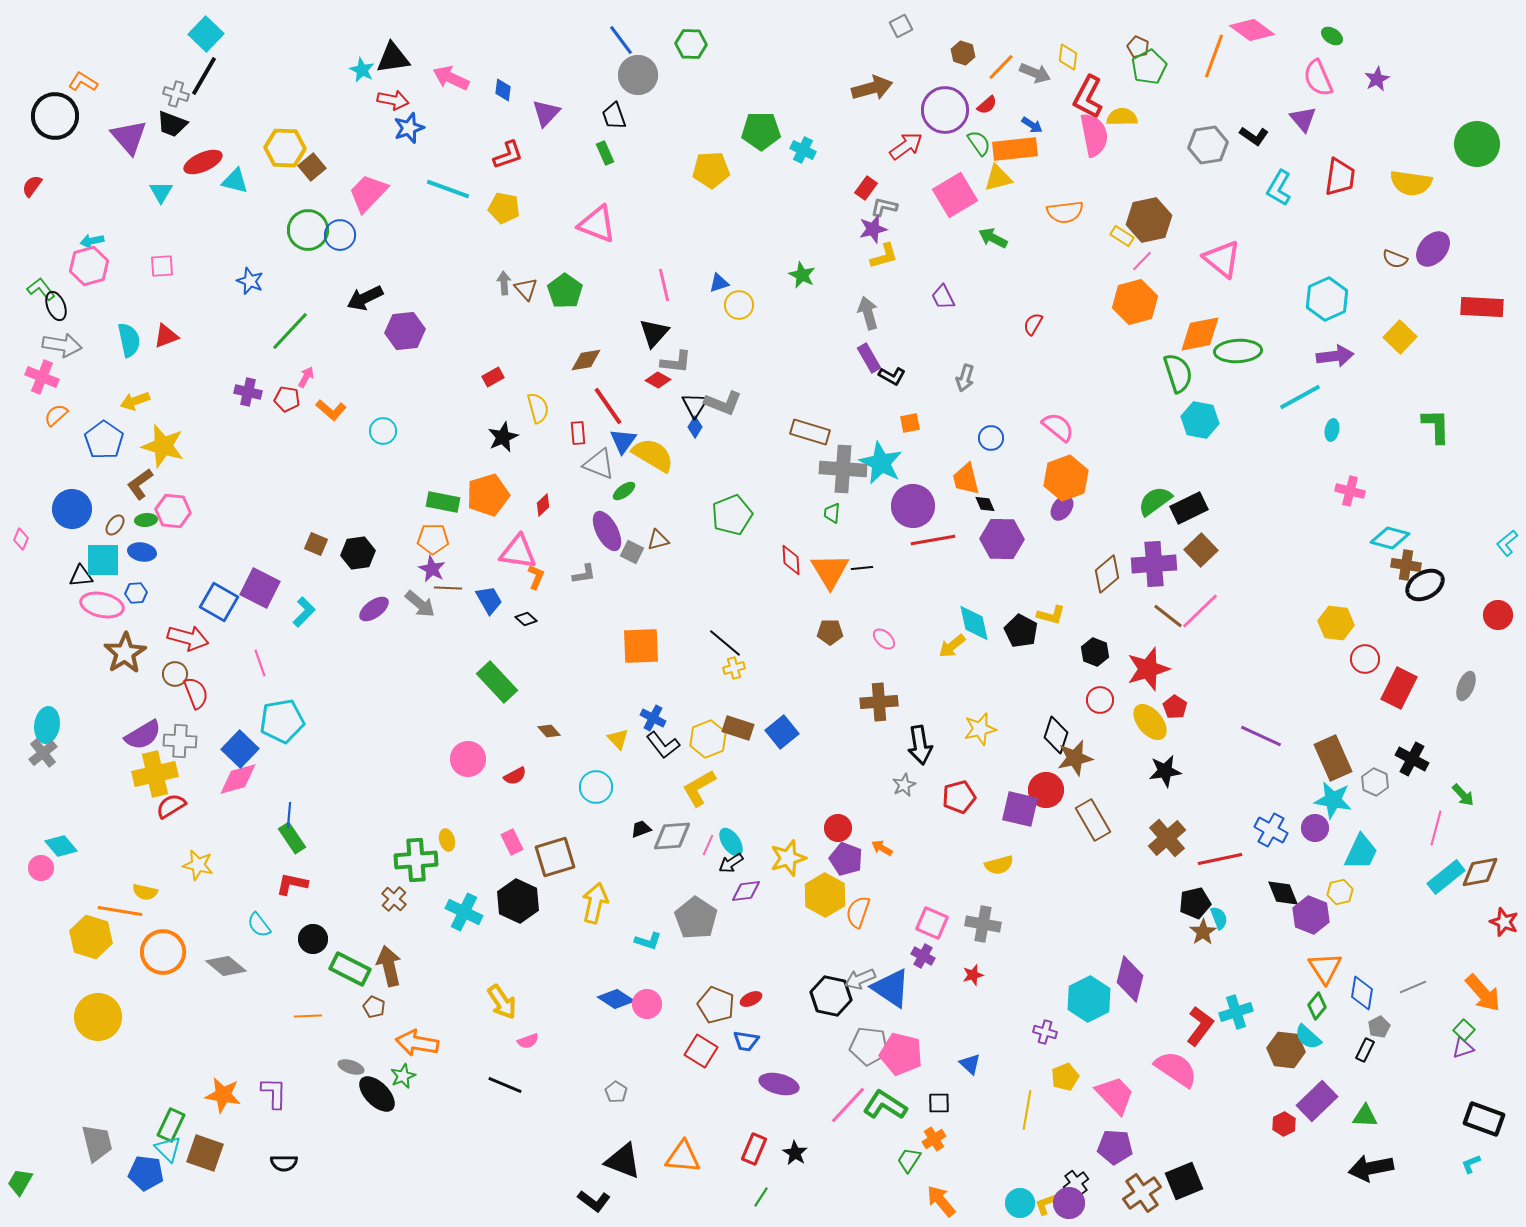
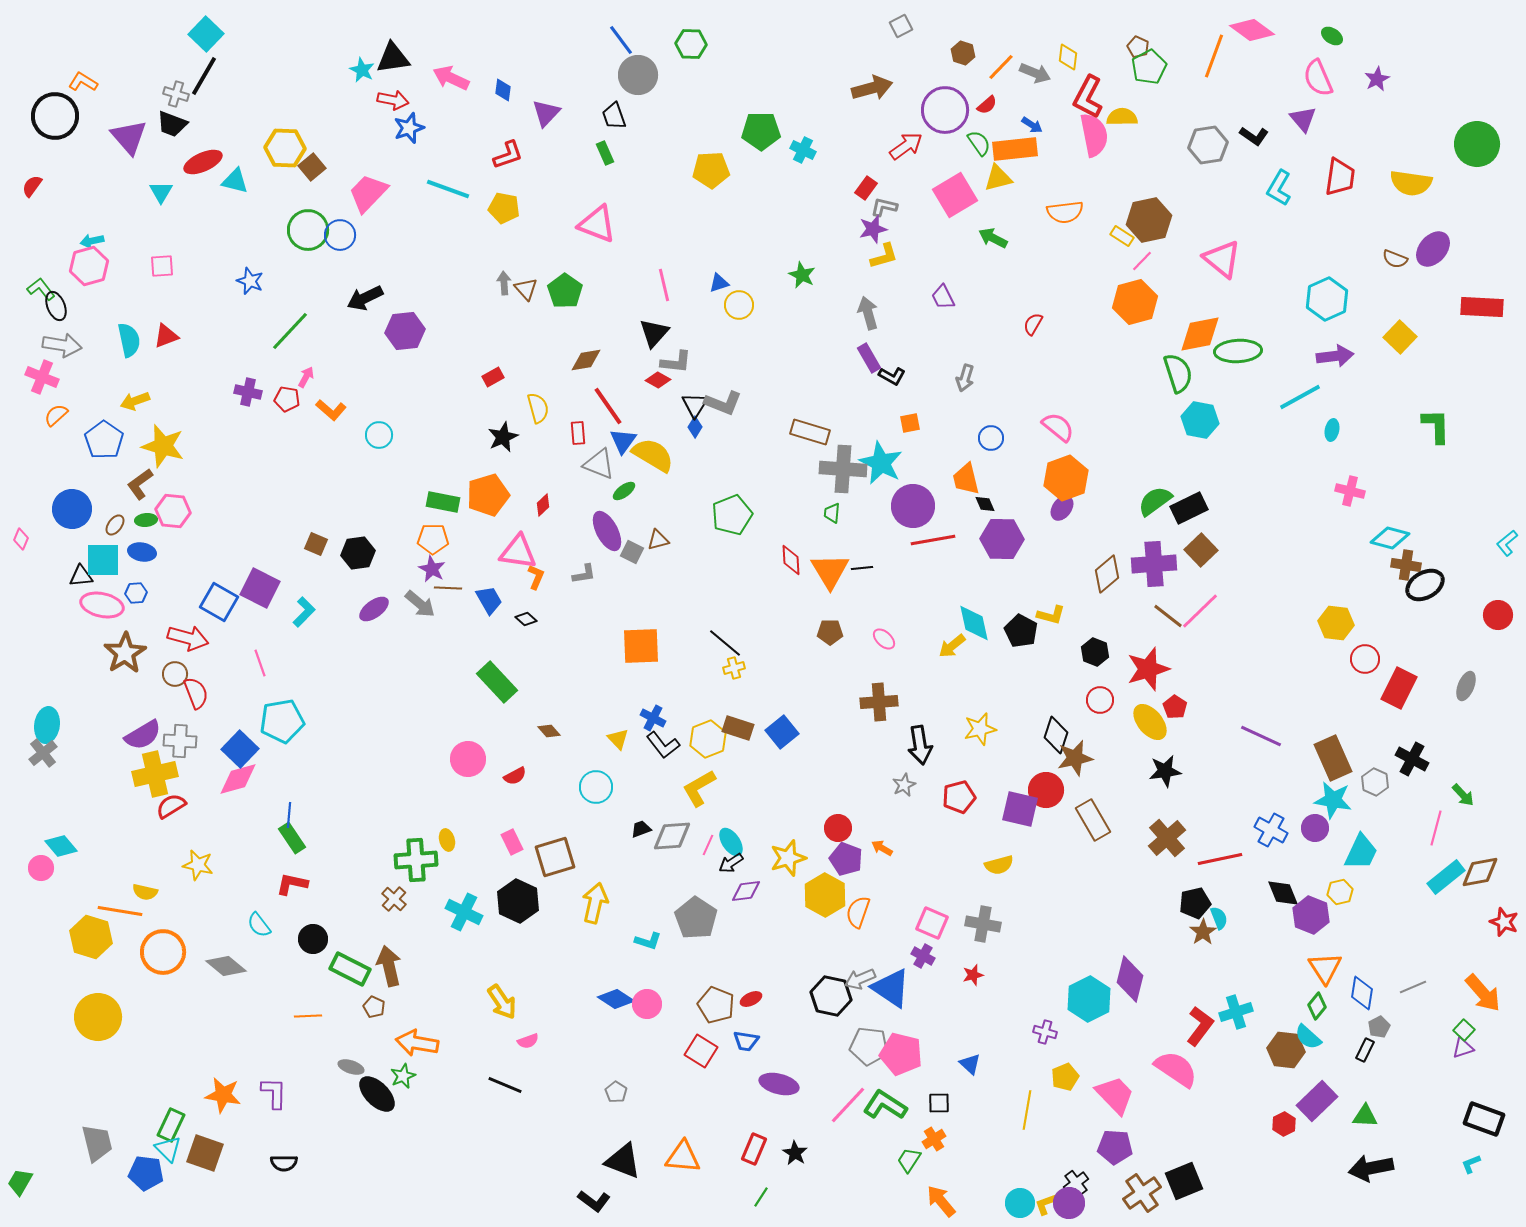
cyan circle at (383, 431): moved 4 px left, 4 px down
